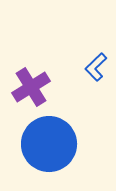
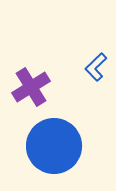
blue circle: moved 5 px right, 2 px down
